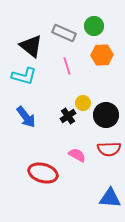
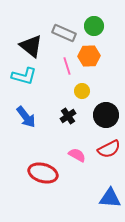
orange hexagon: moved 13 px left, 1 px down
yellow circle: moved 1 px left, 12 px up
red semicircle: rotated 25 degrees counterclockwise
